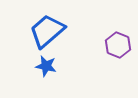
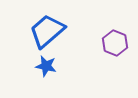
purple hexagon: moved 3 px left, 2 px up
